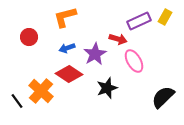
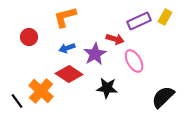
red arrow: moved 3 px left
black star: rotated 25 degrees clockwise
